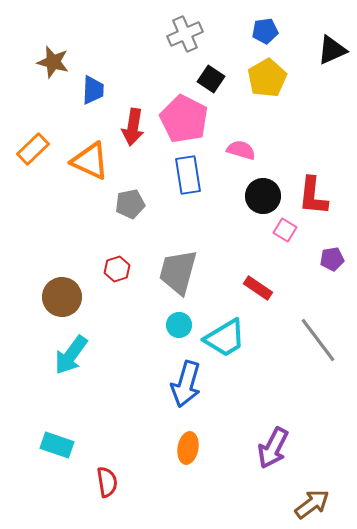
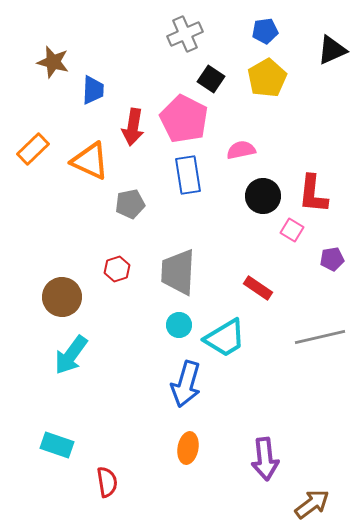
pink semicircle: rotated 28 degrees counterclockwise
red L-shape: moved 2 px up
pink square: moved 7 px right
gray trapezoid: rotated 12 degrees counterclockwise
gray line: moved 2 px right, 3 px up; rotated 66 degrees counterclockwise
purple arrow: moved 8 px left, 11 px down; rotated 33 degrees counterclockwise
